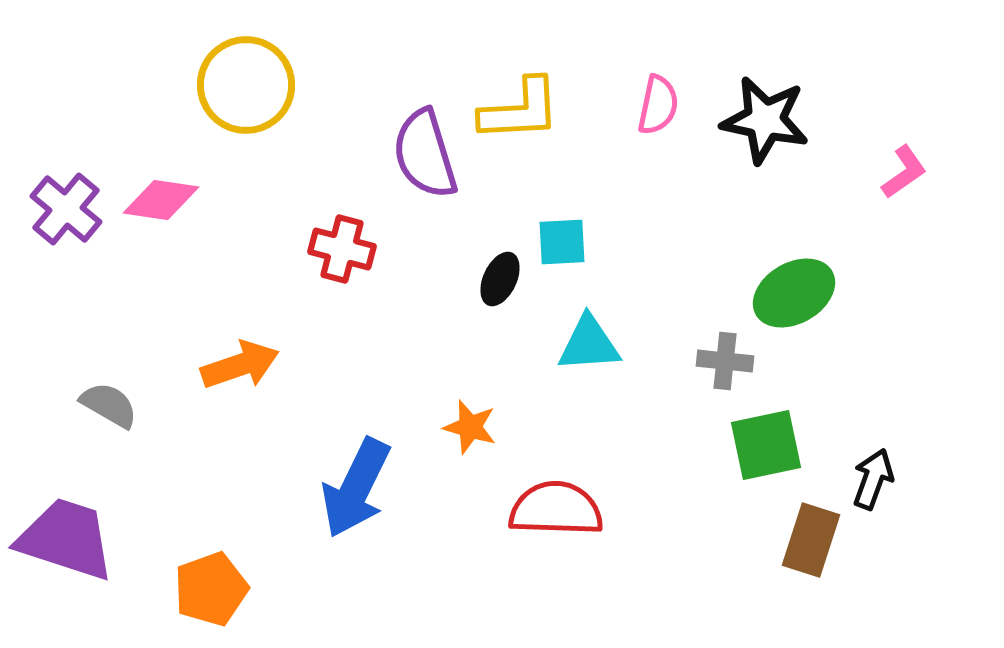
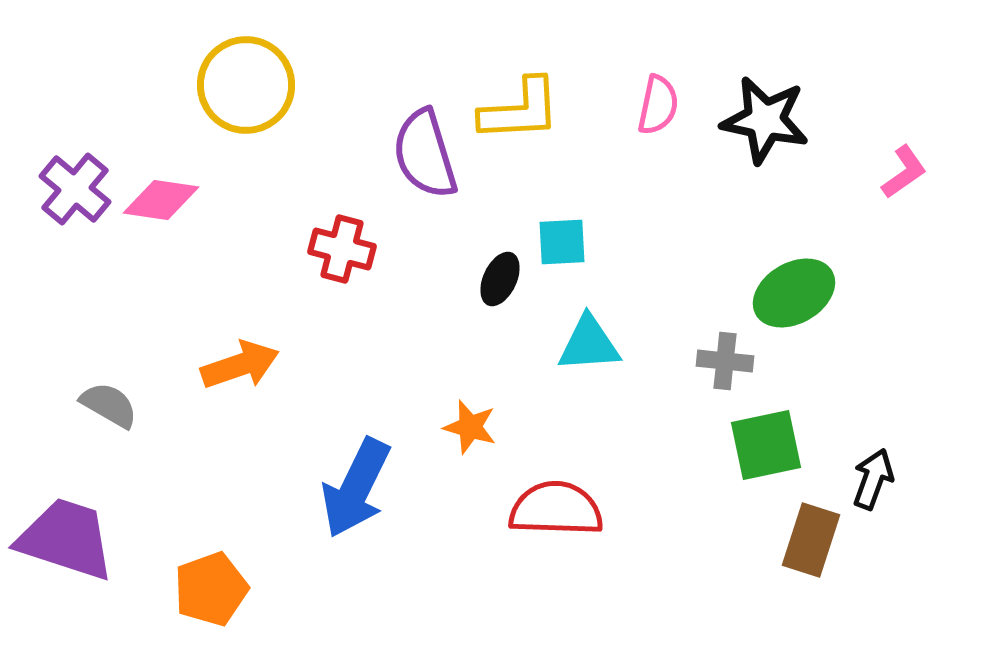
purple cross: moved 9 px right, 20 px up
